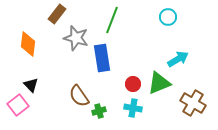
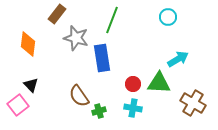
green triangle: rotated 25 degrees clockwise
